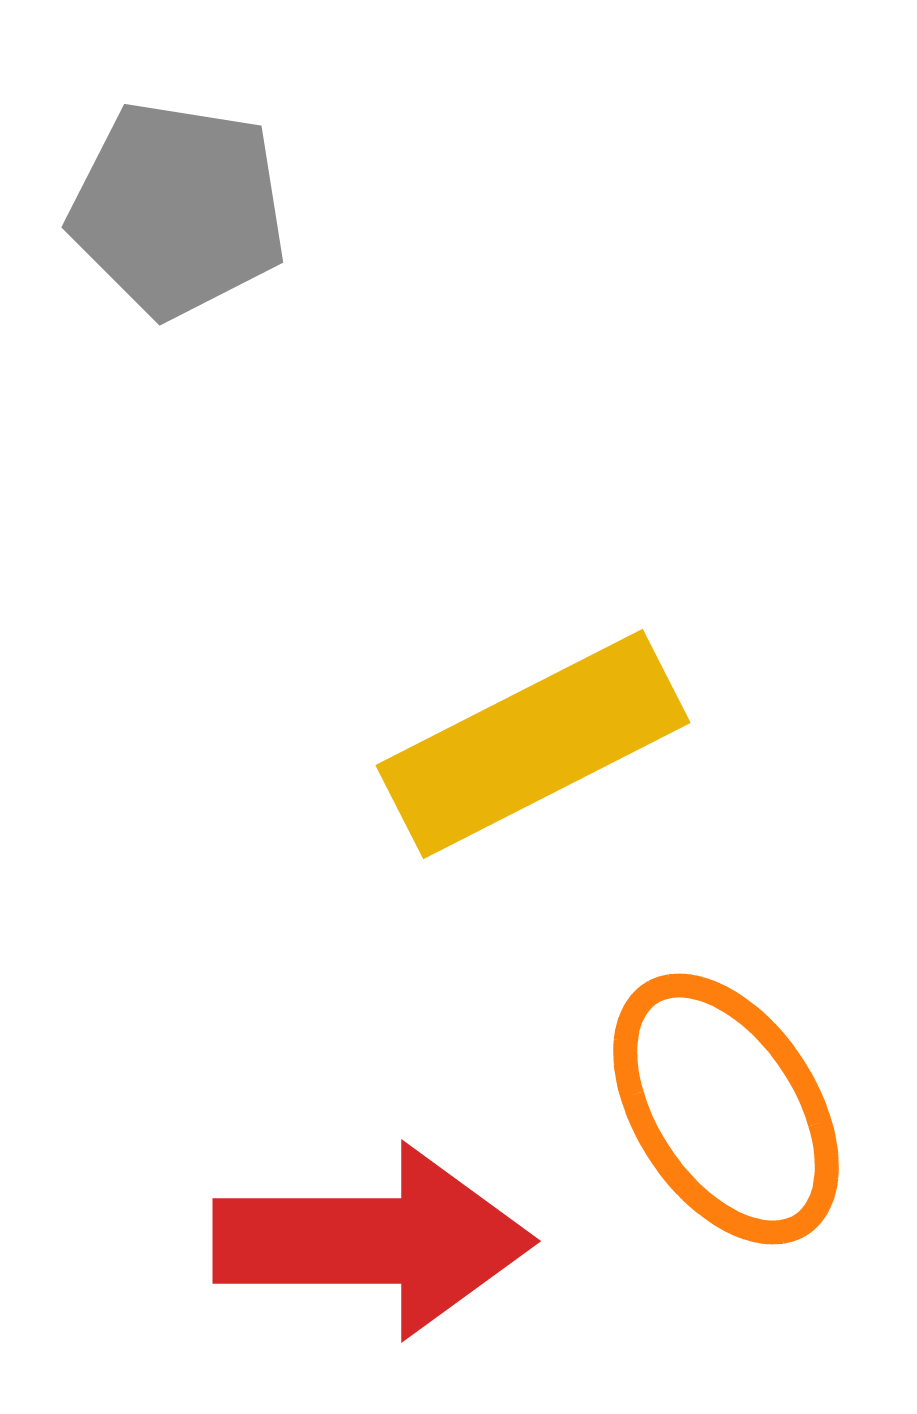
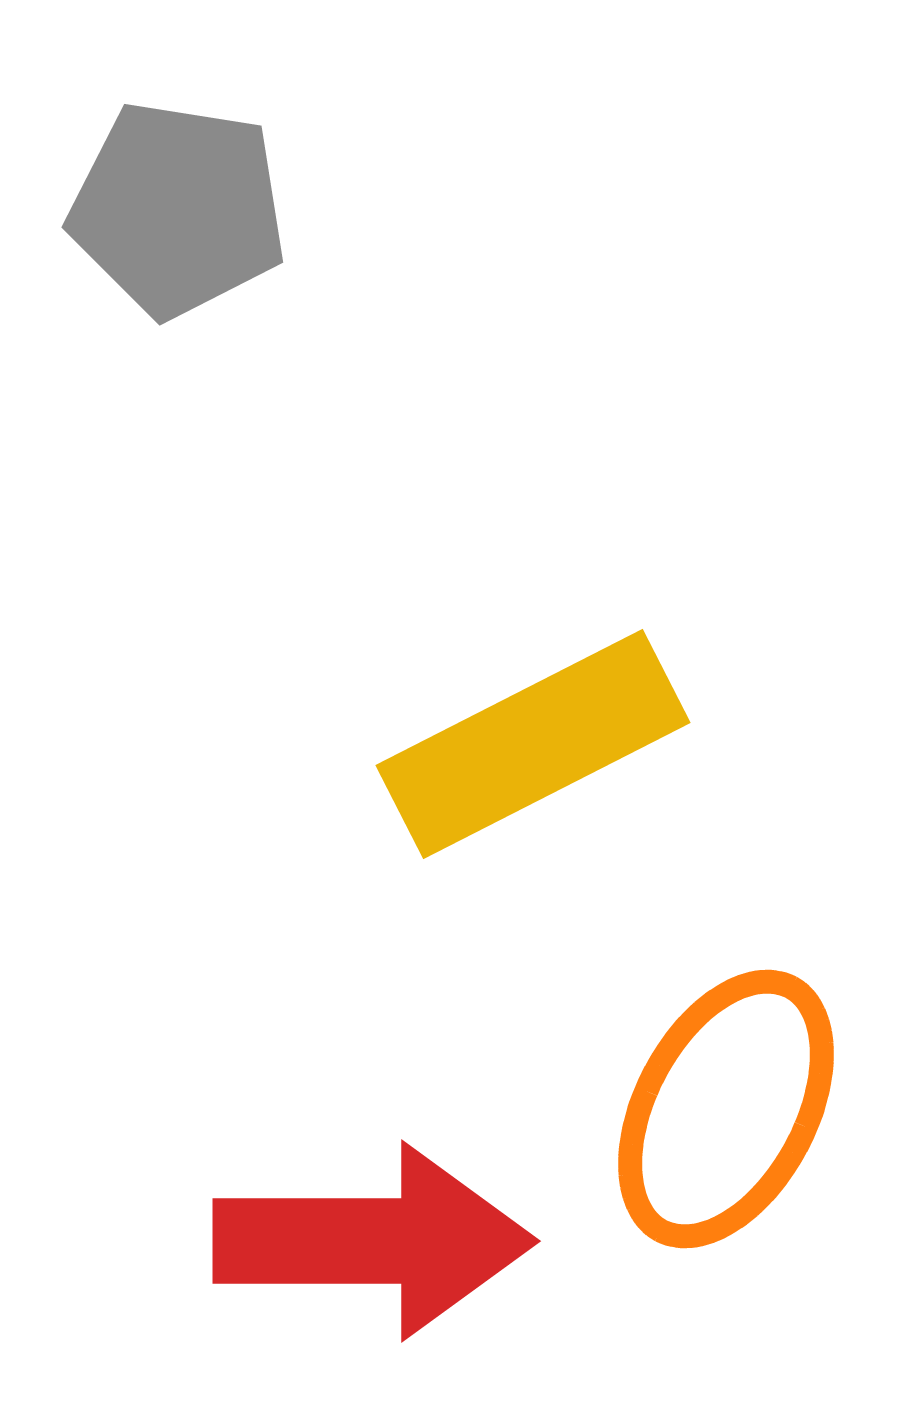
orange ellipse: rotated 61 degrees clockwise
